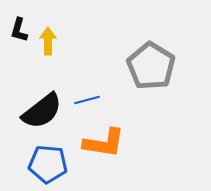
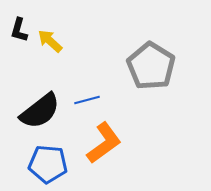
yellow arrow: moved 2 px right; rotated 48 degrees counterclockwise
black semicircle: moved 2 px left
orange L-shape: rotated 45 degrees counterclockwise
